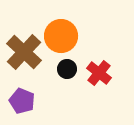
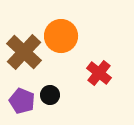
black circle: moved 17 px left, 26 px down
